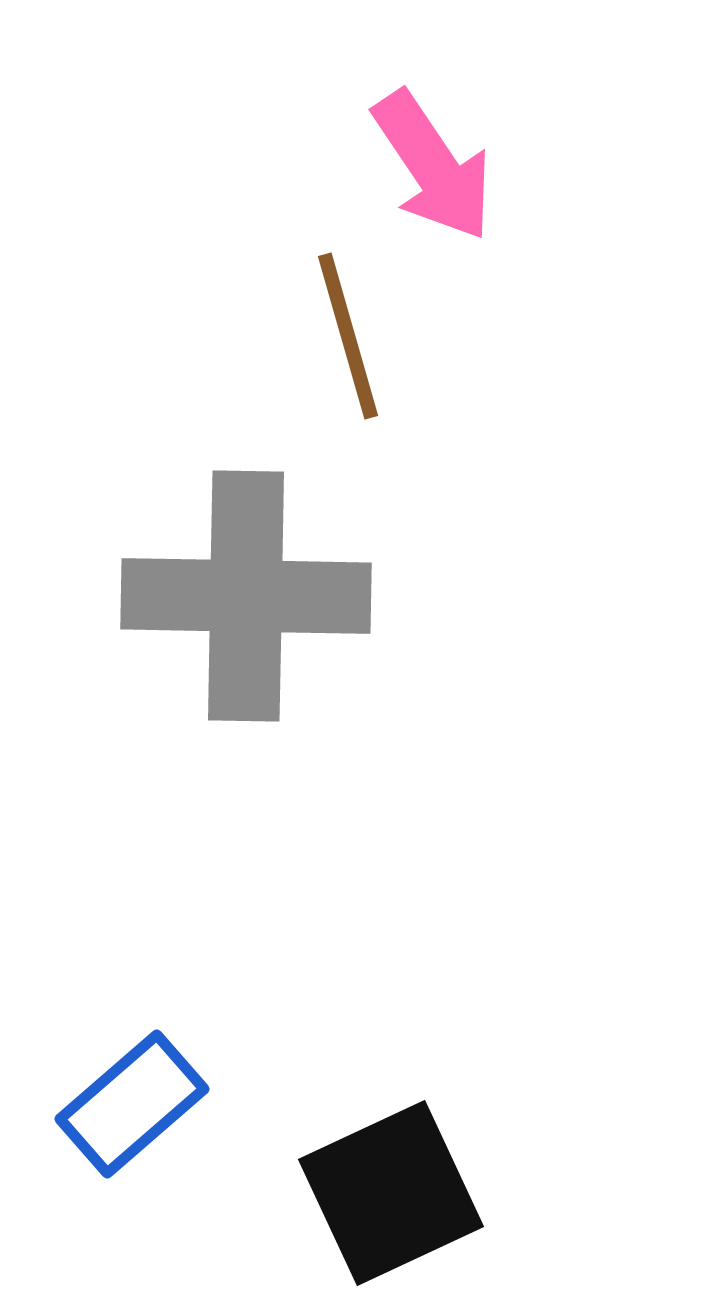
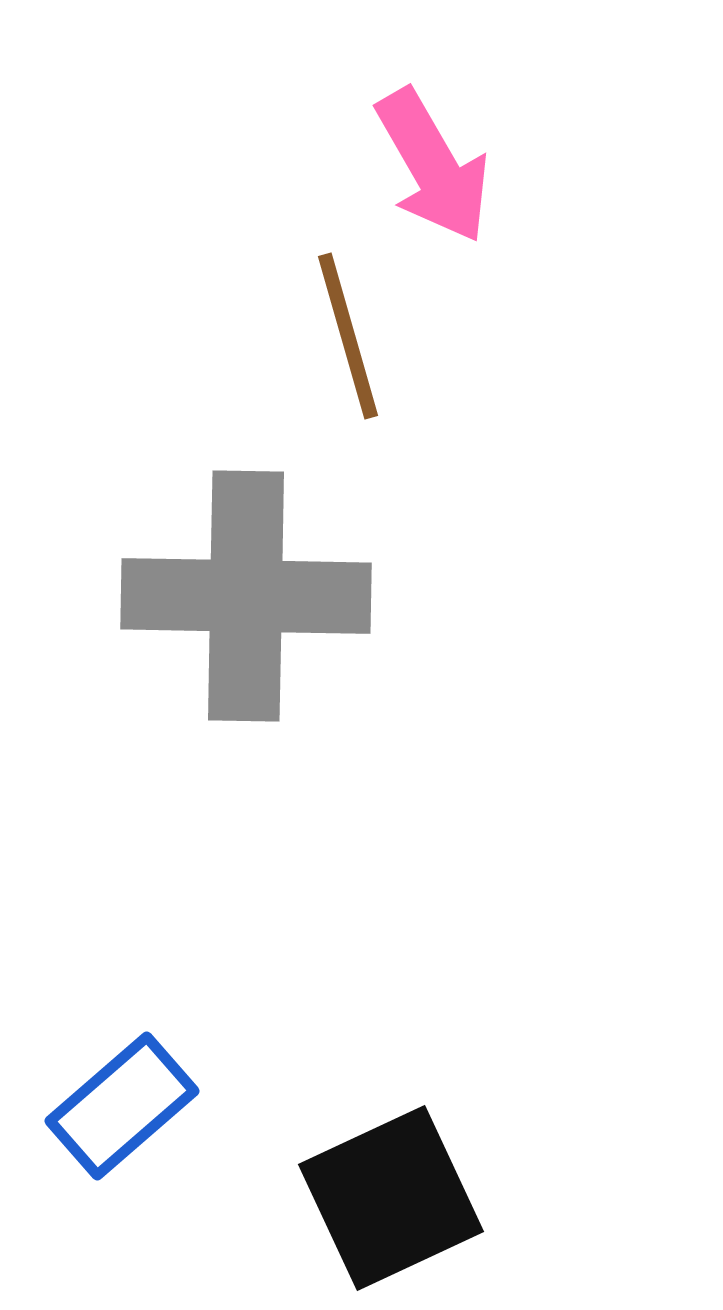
pink arrow: rotated 4 degrees clockwise
blue rectangle: moved 10 px left, 2 px down
black square: moved 5 px down
